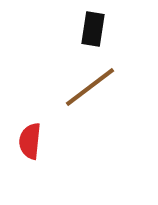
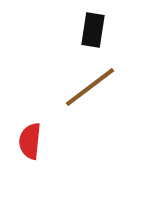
black rectangle: moved 1 px down
